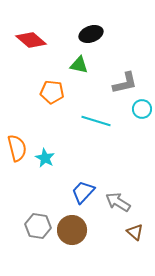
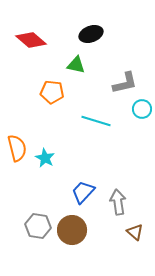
green triangle: moved 3 px left
gray arrow: rotated 50 degrees clockwise
